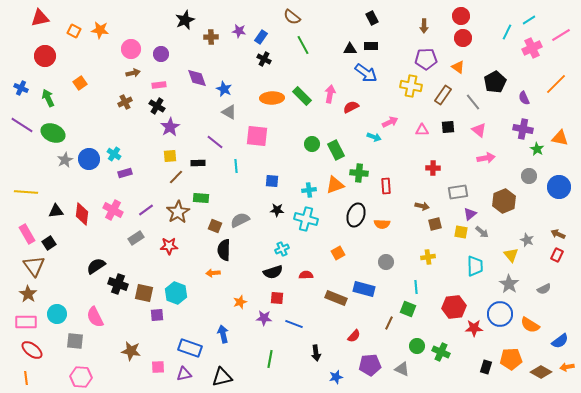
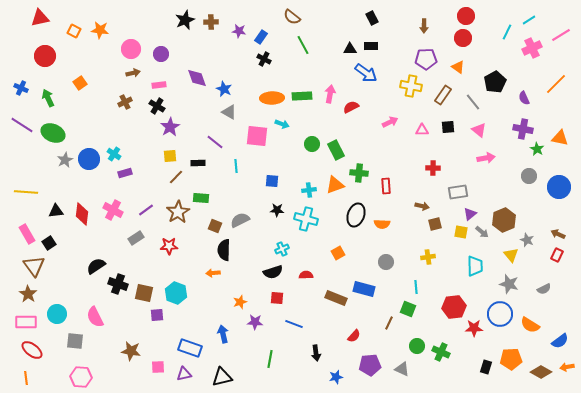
red circle at (461, 16): moved 5 px right
brown cross at (211, 37): moved 15 px up
green rectangle at (302, 96): rotated 48 degrees counterclockwise
cyan arrow at (374, 137): moved 92 px left, 13 px up
brown hexagon at (504, 201): moved 19 px down
gray star at (509, 284): rotated 18 degrees counterclockwise
purple star at (264, 318): moved 9 px left, 4 px down
